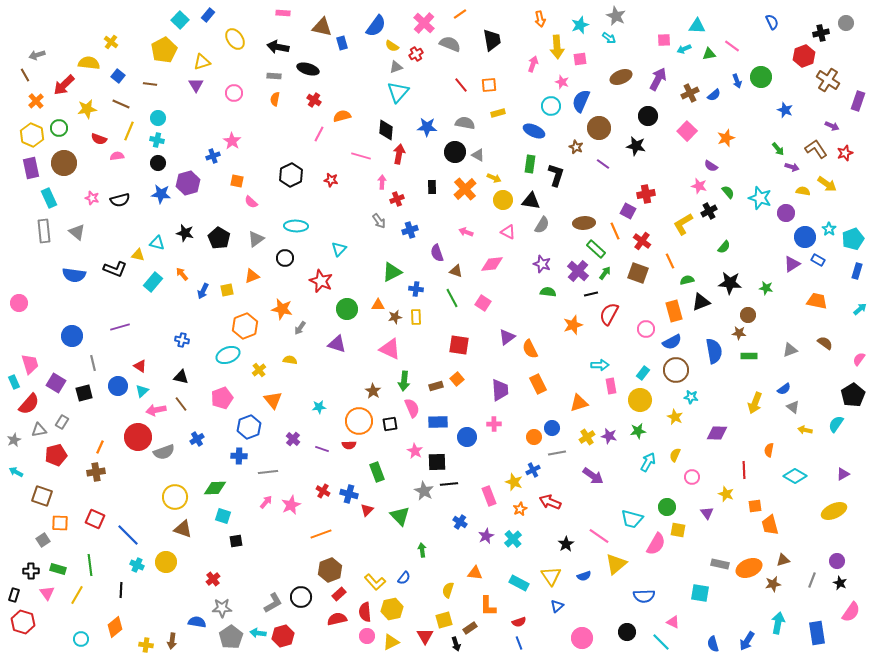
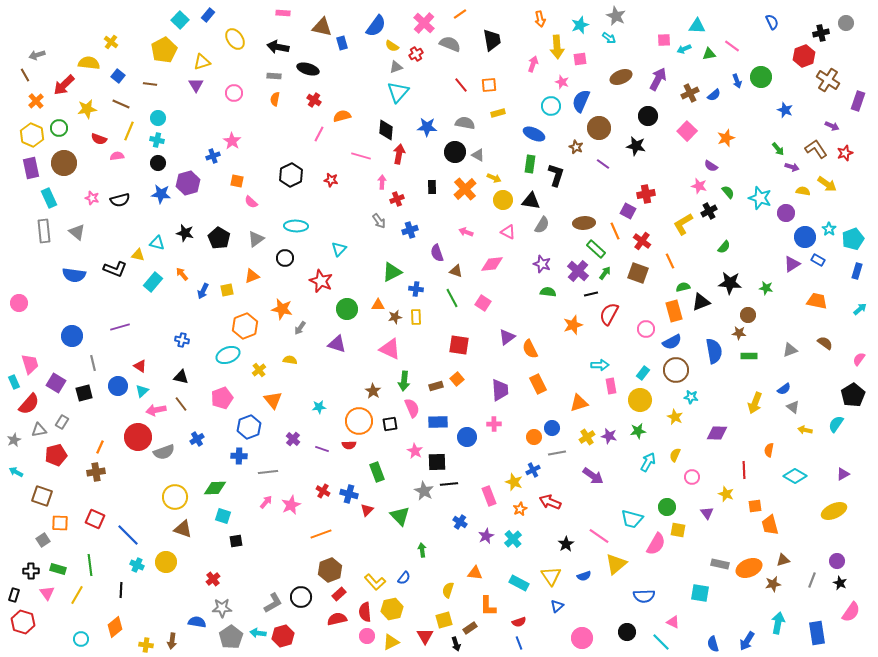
blue ellipse at (534, 131): moved 3 px down
green semicircle at (687, 280): moved 4 px left, 7 px down
